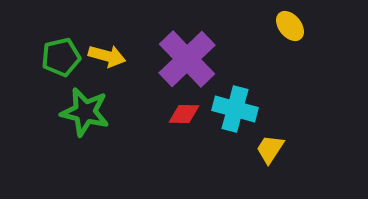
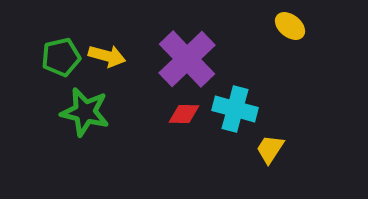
yellow ellipse: rotated 12 degrees counterclockwise
